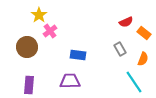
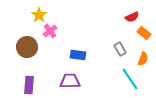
red semicircle: moved 6 px right, 5 px up
cyan line: moved 4 px left, 3 px up
